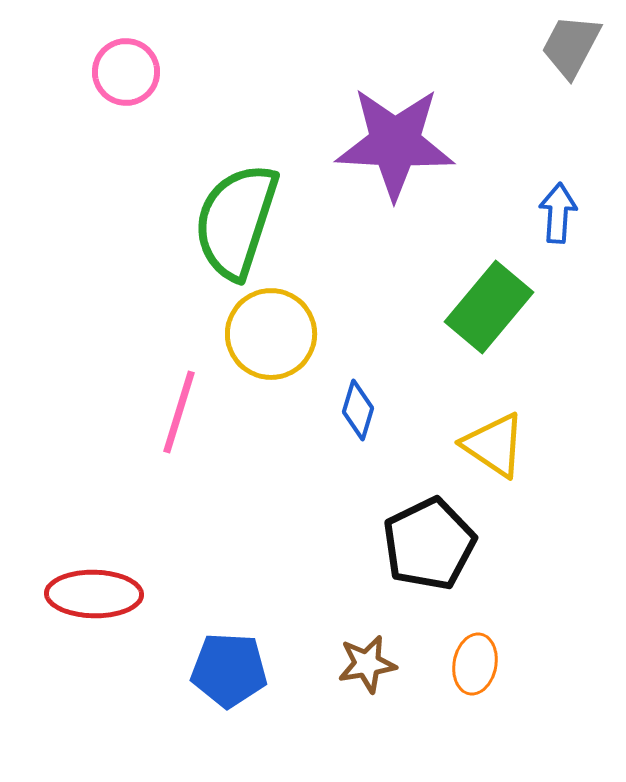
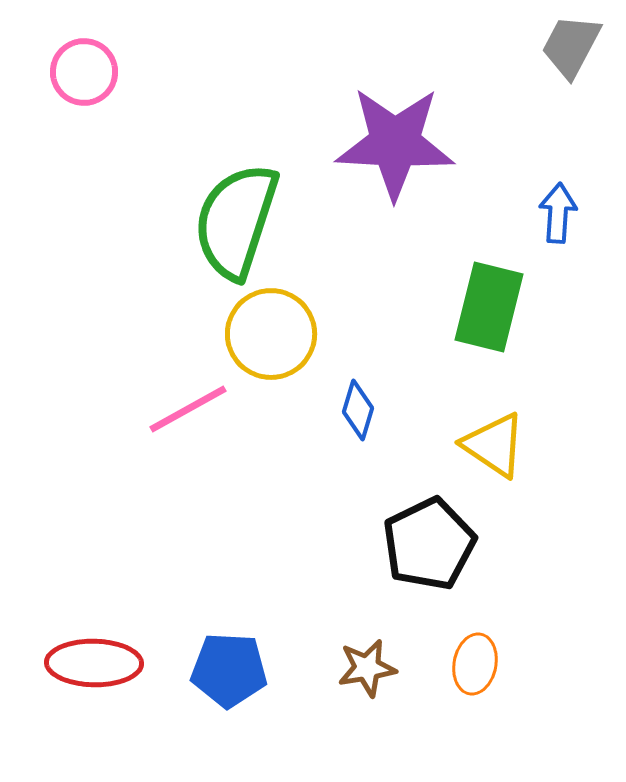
pink circle: moved 42 px left
green rectangle: rotated 26 degrees counterclockwise
pink line: moved 9 px right, 3 px up; rotated 44 degrees clockwise
red ellipse: moved 69 px down
brown star: moved 4 px down
